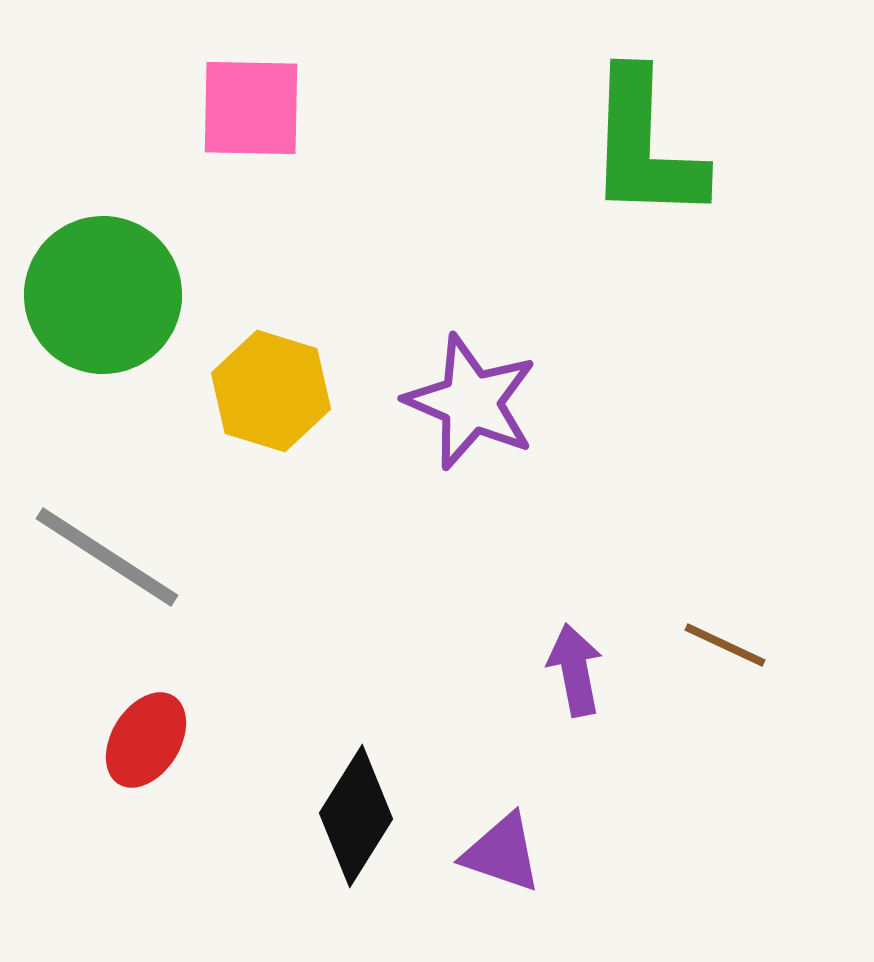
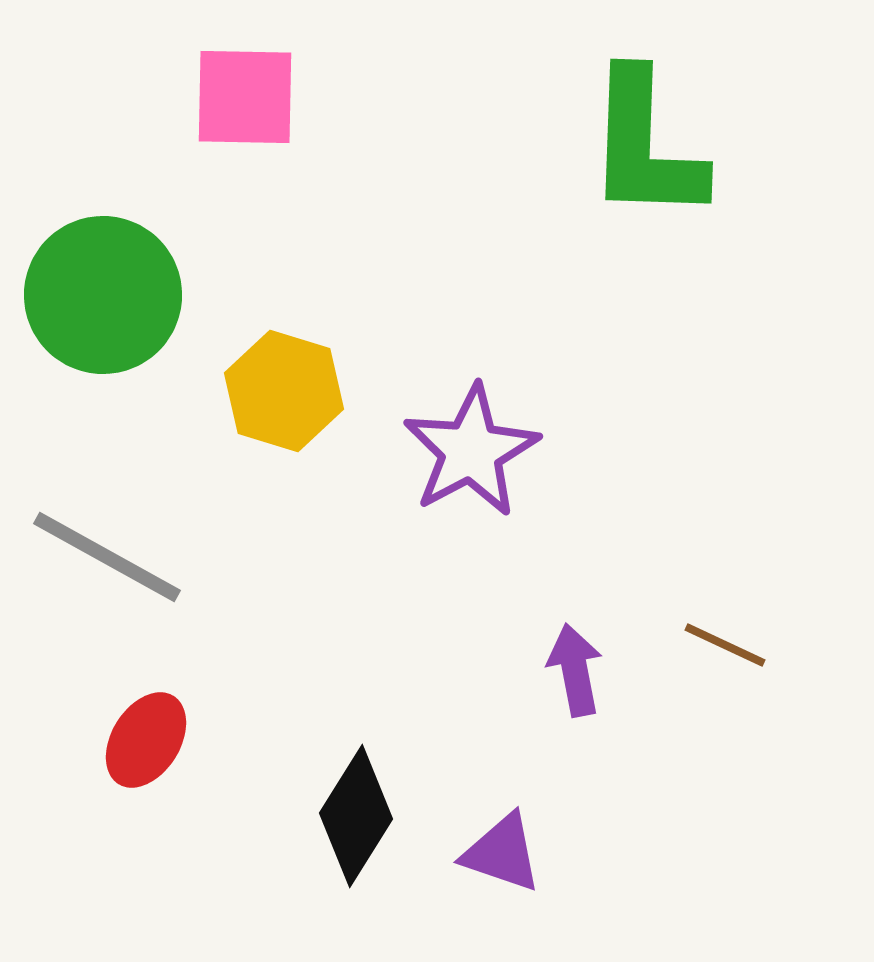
pink square: moved 6 px left, 11 px up
yellow hexagon: moved 13 px right
purple star: moved 49 px down; rotated 21 degrees clockwise
gray line: rotated 4 degrees counterclockwise
